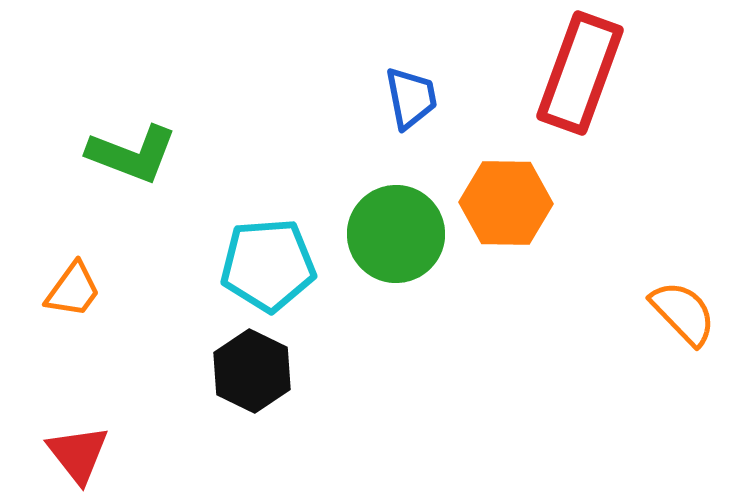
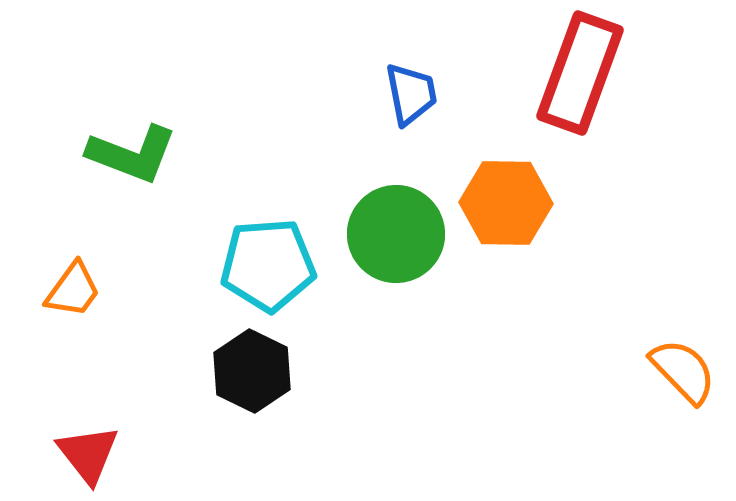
blue trapezoid: moved 4 px up
orange semicircle: moved 58 px down
red triangle: moved 10 px right
